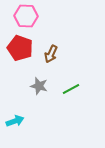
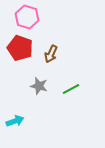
pink hexagon: moved 1 px right, 1 px down; rotated 15 degrees clockwise
